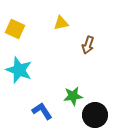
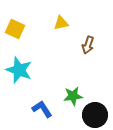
blue L-shape: moved 2 px up
